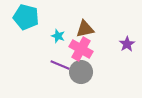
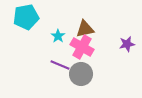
cyan pentagon: rotated 25 degrees counterclockwise
cyan star: rotated 16 degrees clockwise
purple star: rotated 21 degrees clockwise
pink cross: moved 1 px right, 2 px up
gray circle: moved 2 px down
